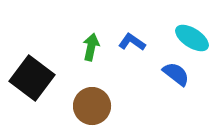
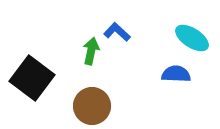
blue L-shape: moved 15 px left, 10 px up; rotated 8 degrees clockwise
green arrow: moved 4 px down
blue semicircle: rotated 36 degrees counterclockwise
